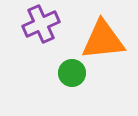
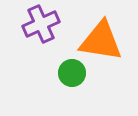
orange triangle: moved 2 px left, 1 px down; rotated 15 degrees clockwise
